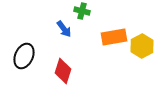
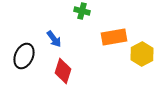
blue arrow: moved 10 px left, 10 px down
yellow hexagon: moved 8 px down
